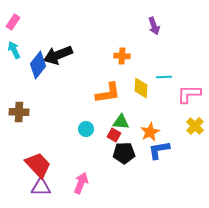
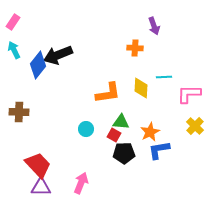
orange cross: moved 13 px right, 8 px up
